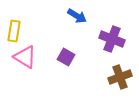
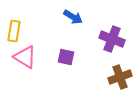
blue arrow: moved 4 px left, 1 px down
purple square: rotated 18 degrees counterclockwise
